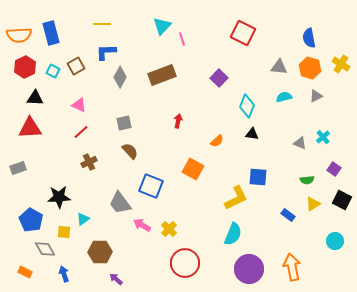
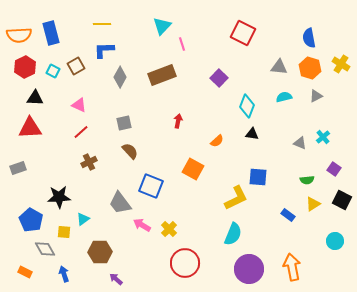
pink line at (182, 39): moved 5 px down
blue L-shape at (106, 52): moved 2 px left, 2 px up
